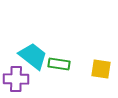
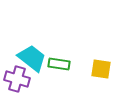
cyan trapezoid: moved 1 px left, 2 px down
purple cross: moved 1 px right; rotated 15 degrees clockwise
